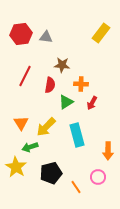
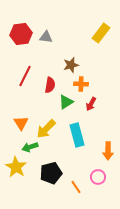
brown star: moved 9 px right; rotated 21 degrees counterclockwise
red arrow: moved 1 px left, 1 px down
yellow arrow: moved 2 px down
